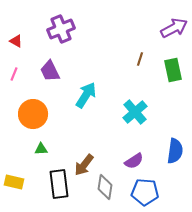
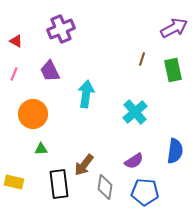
brown line: moved 2 px right
cyan arrow: moved 1 px up; rotated 24 degrees counterclockwise
